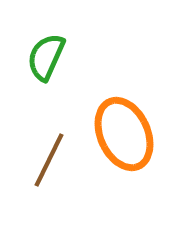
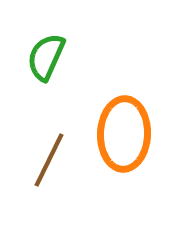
orange ellipse: rotated 26 degrees clockwise
